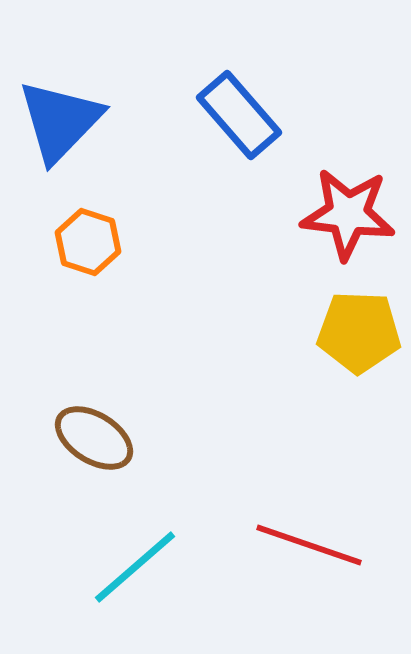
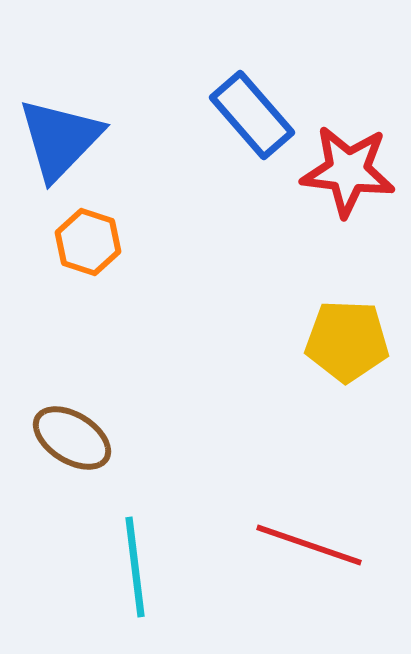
blue rectangle: moved 13 px right
blue triangle: moved 18 px down
red star: moved 43 px up
yellow pentagon: moved 12 px left, 9 px down
brown ellipse: moved 22 px left
cyan line: rotated 56 degrees counterclockwise
